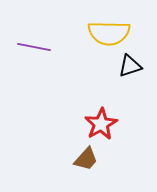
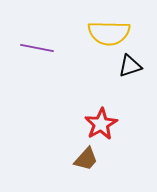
purple line: moved 3 px right, 1 px down
